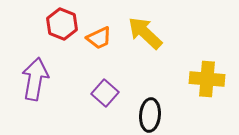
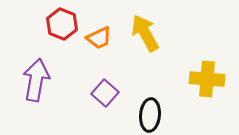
yellow arrow: rotated 18 degrees clockwise
purple arrow: moved 1 px right, 1 px down
